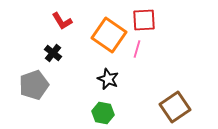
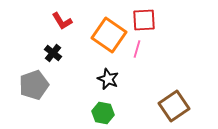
brown square: moved 1 px left, 1 px up
